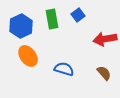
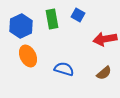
blue square: rotated 24 degrees counterclockwise
orange ellipse: rotated 10 degrees clockwise
brown semicircle: rotated 91 degrees clockwise
